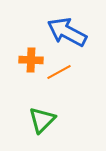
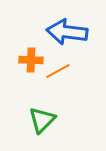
blue arrow: rotated 21 degrees counterclockwise
orange line: moved 1 px left, 1 px up
